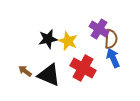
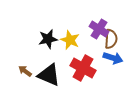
yellow star: moved 2 px right, 1 px up
blue arrow: rotated 132 degrees clockwise
